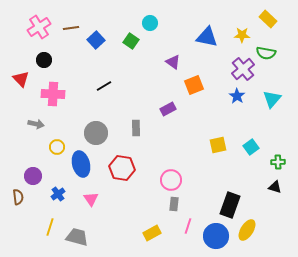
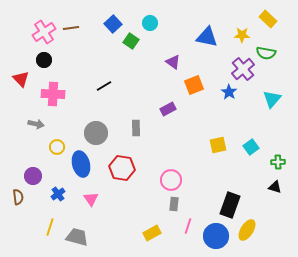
pink cross at (39, 27): moved 5 px right, 5 px down
blue square at (96, 40): moved 17 px right, 16 px up
blue star at (237, 96): moved 8 px left, 4 px up
